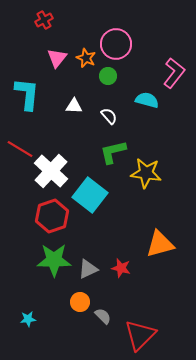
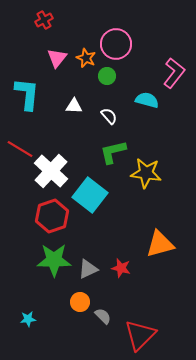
green circle: moved 1 px left
